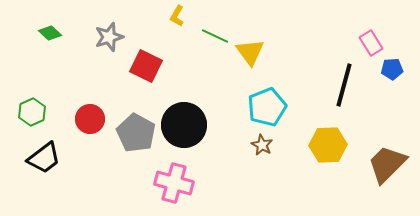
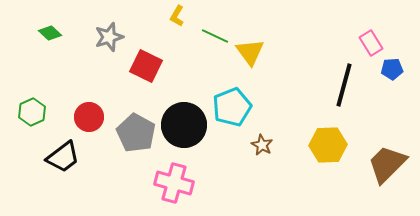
cyan pentagon: moved 35 px left
red circle: moved 1 px left, 2 px up
black trapezoid: moved 19 px right, 1 px up
